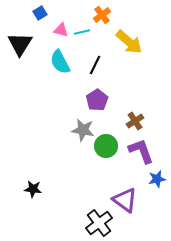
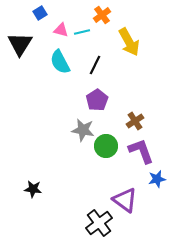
yellow arrow: rotated 20 degrees clockwise
